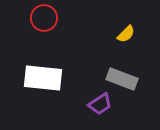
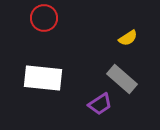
yellow semicircle: moved 2 px right, 4 px down; rotated 12 degrees clockwise
gray rectangle: rotated 20 degrees clockwise
